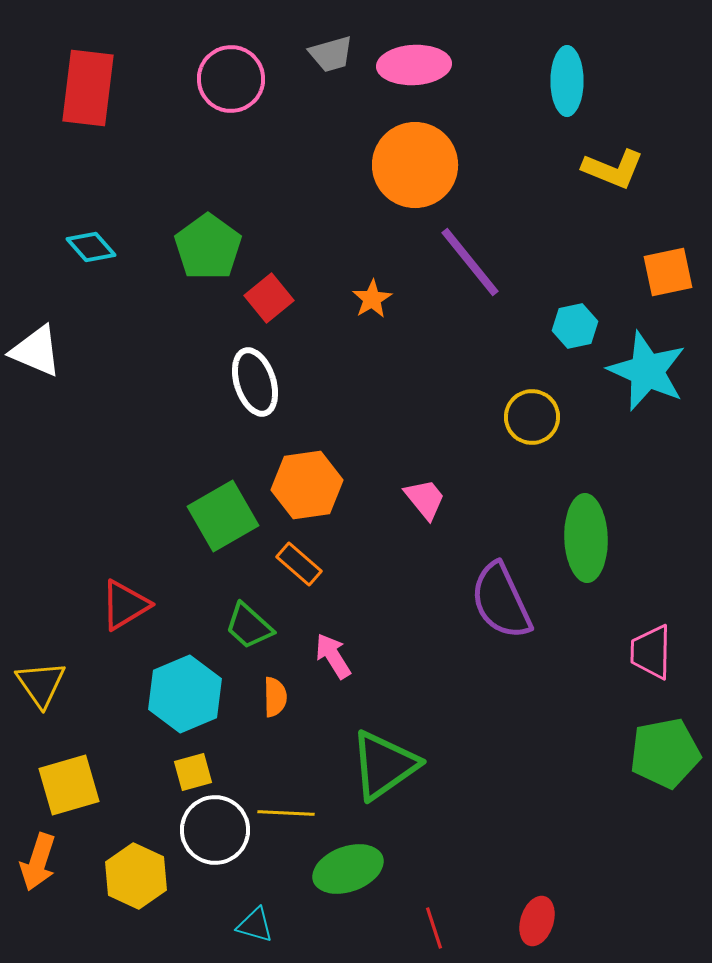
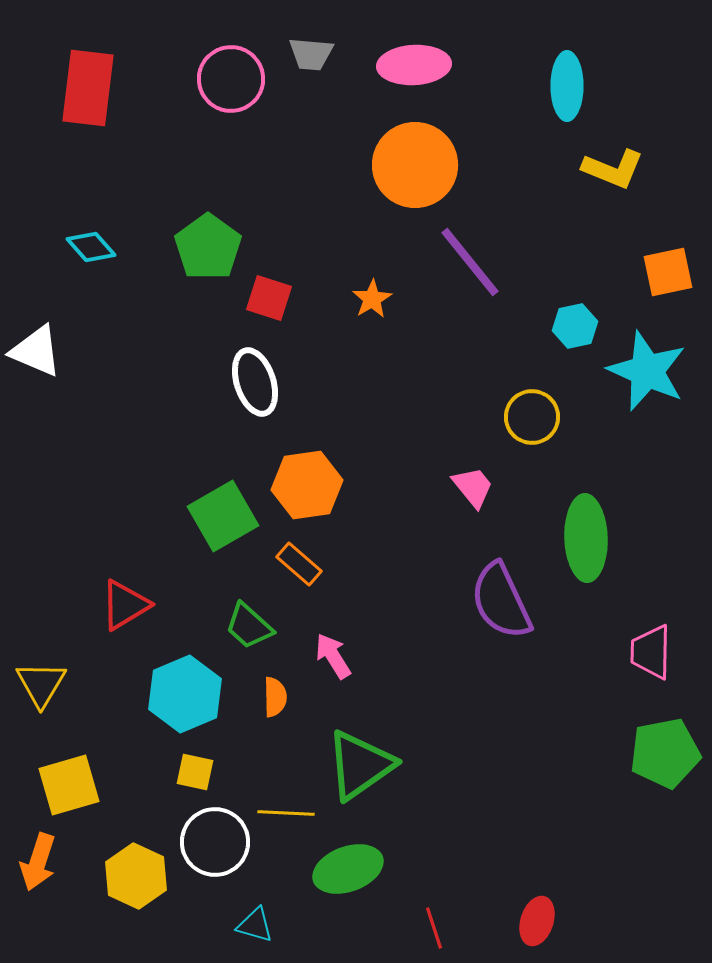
gray trapezoid at (331, 54): moved 20 px left; rotated 21 degrees clockwise
cyan ellipse at (567, 81): moved 5 px down
red square at (269, 298): rotated 33 degrees counterclockwise
pink trapezoid at (425, 499): moved 48 px right, 12 px up
yellow triangle at (41, 684): rotated 6 degrees clockwise
green triangle at (384, 765): moved 24 px left
yellow square at (193, 772): moved 2 px right; rotated 27 degrees clockwise
white circle at (215, 830): moved 12 px down
